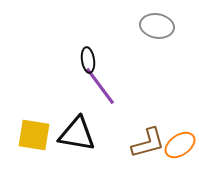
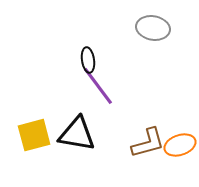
gray ellipse: moved 4 px left, 2 px down
purple line: moved 2 px left
yellow square: rotated 24 degrees counterclockwise
orange ellipse: rotated 16 degrees clockwise
